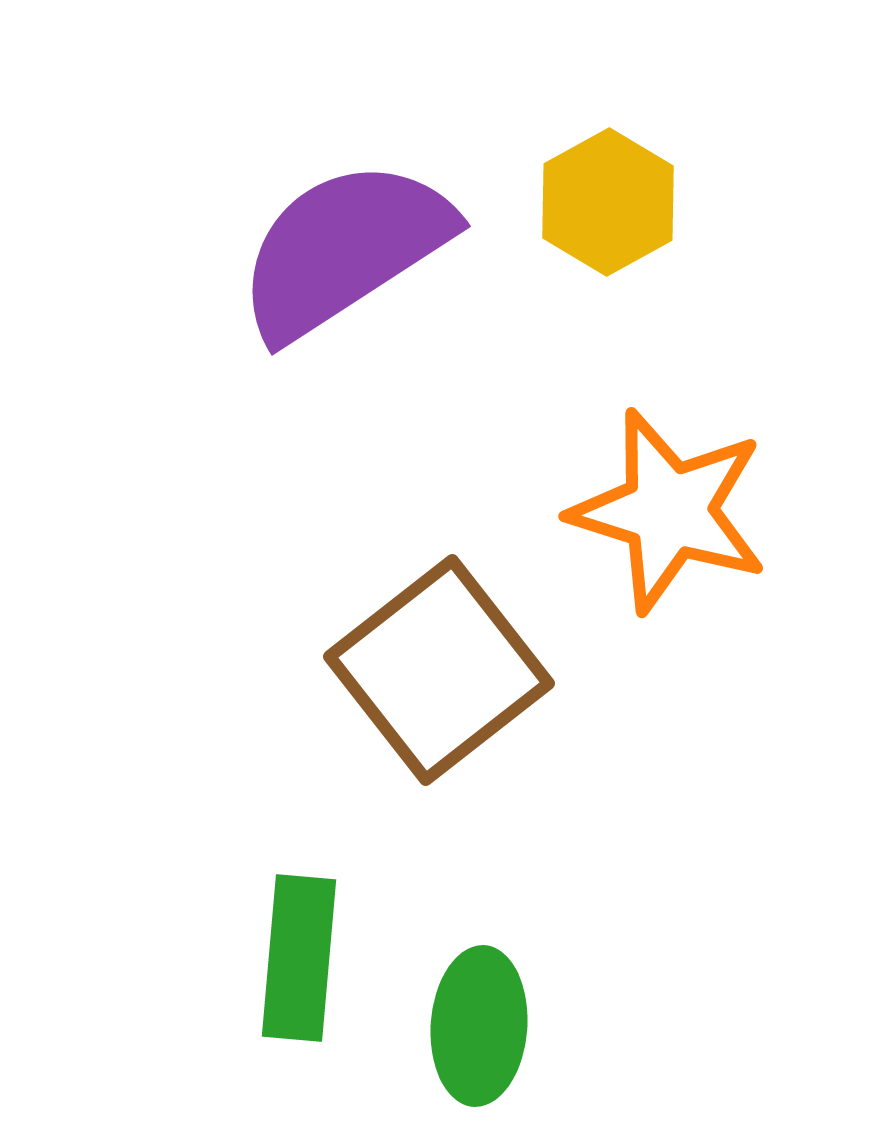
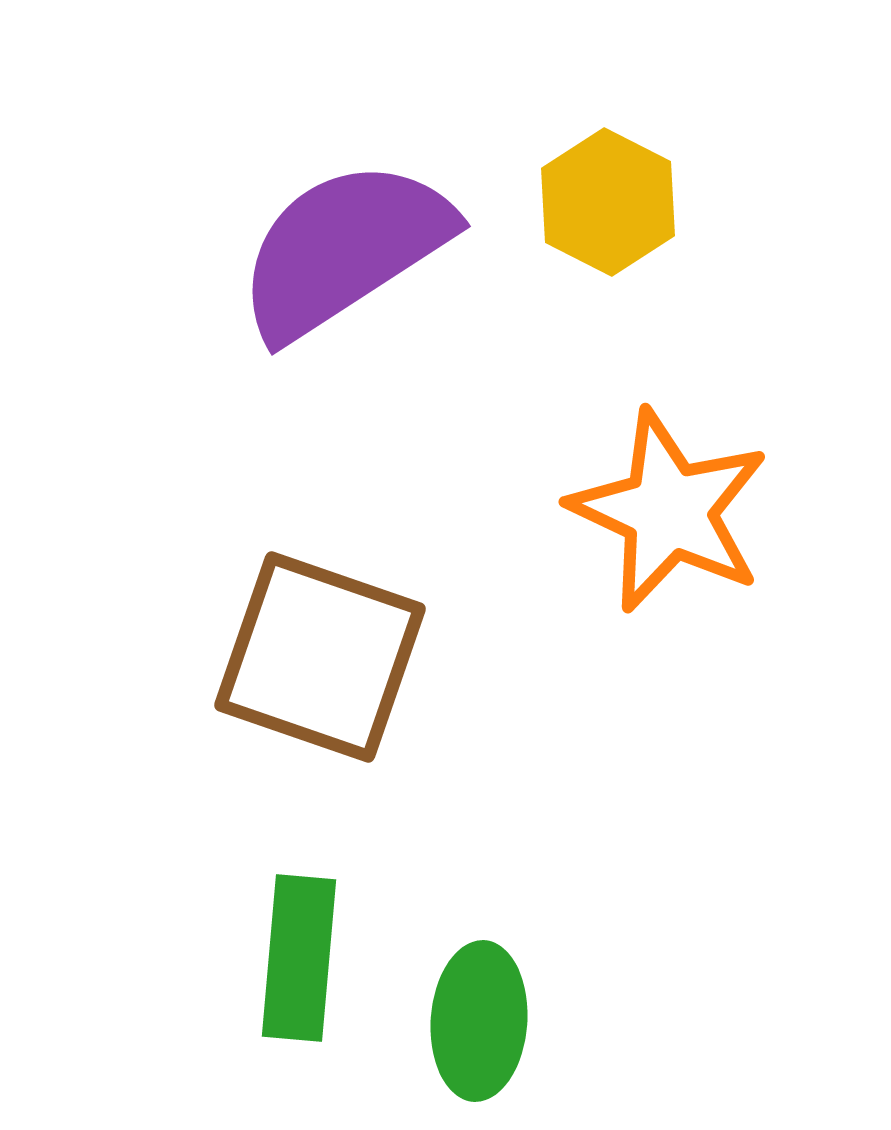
yellow hexagon: rotated 4 degrees counterclockwise
orange star: rotated 8 degrees clockwise
brown square: moved 119 px left, 13 px up; rotated 33 degrees counterclockwise
green ellipse: moved 5 px up
